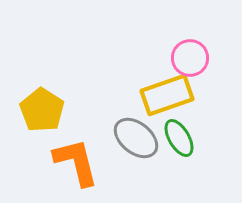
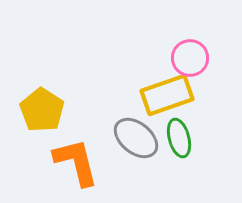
green ellipse: rotated 15 degrees clockwise
